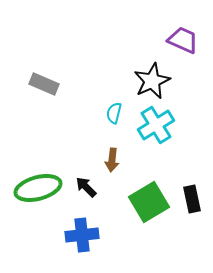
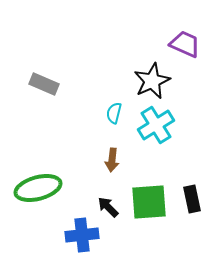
purple trapezoid: moved 2 px right, 4 px down
black arrow: moved 22 px right, 20 px down
green square: rotated 27 degrees clockwise
